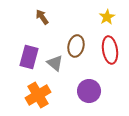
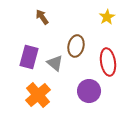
red ellipse: moved 2 px left, 12 px down
orange cross: rotated 10 degrees counterclockwise
